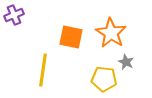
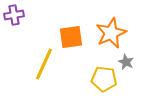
purple cross: rotated 12 degrees clockwise
orange star: rotated 16 degrees clockwise
orange square: rotated 20 degrees counterclockwise
yellow line: moved 1 px right, 6 px up; rotated 16 degrees clockwise
